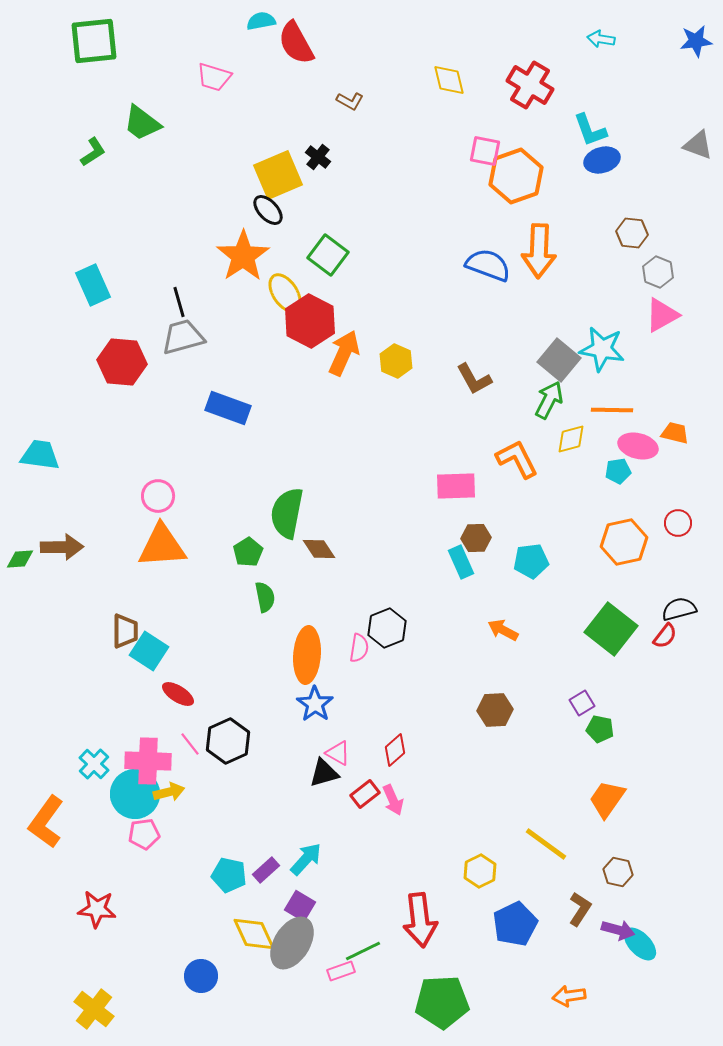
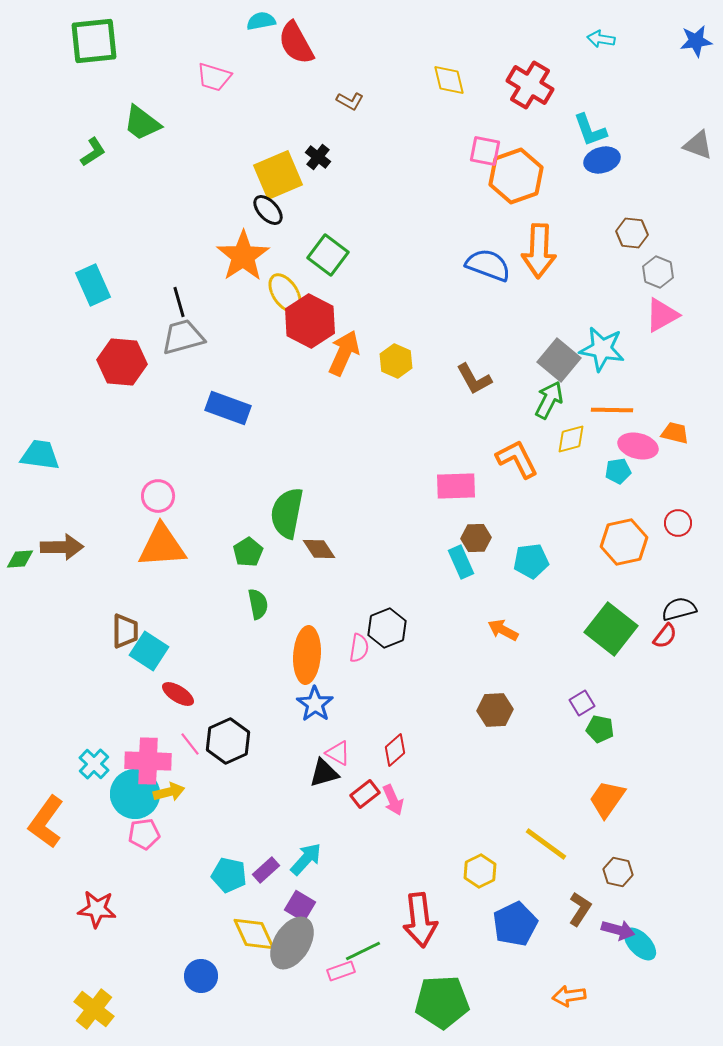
green semicircle at (265, 597): moved 7 px left, 7 px down
